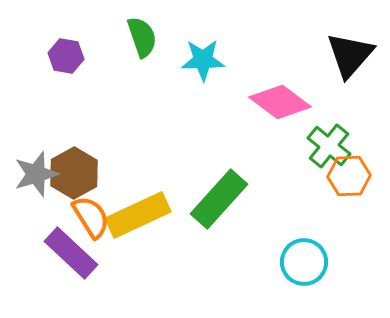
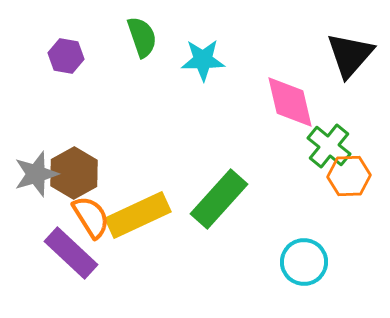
pink diamond: moved 10 px right; rotated 40 degrees clockwise
